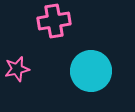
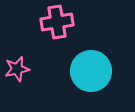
pink cross: moved 3 px right, 1 px down
